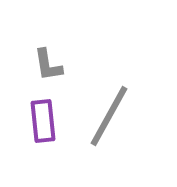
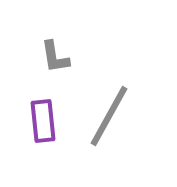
gray L-shape: moved 7 px right, 8 px up
